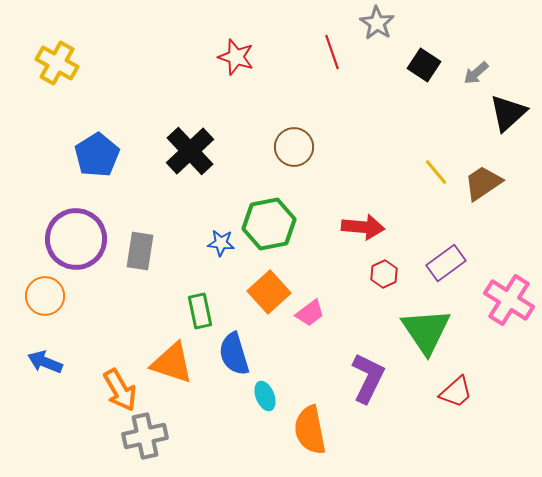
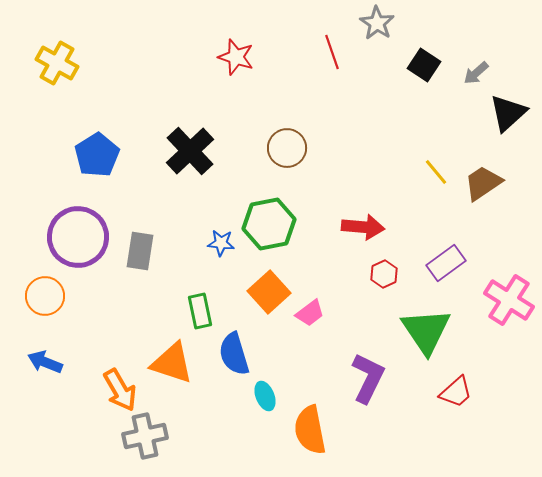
brown circle: moved 7 px left, 1 px down
purple circle: moved 2 px right, 2 px up
